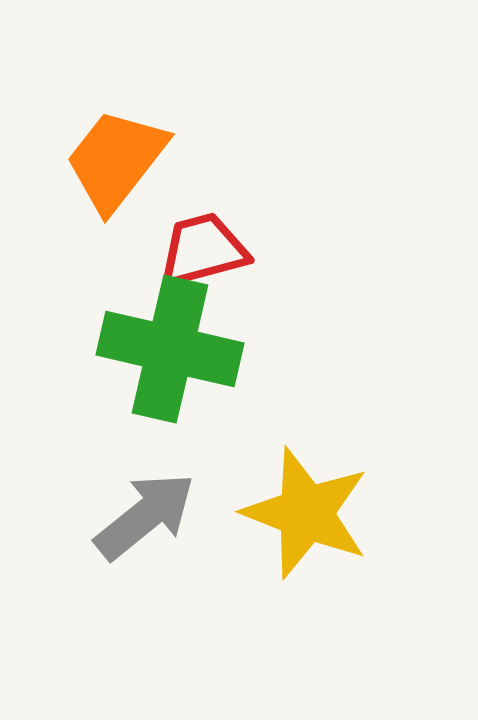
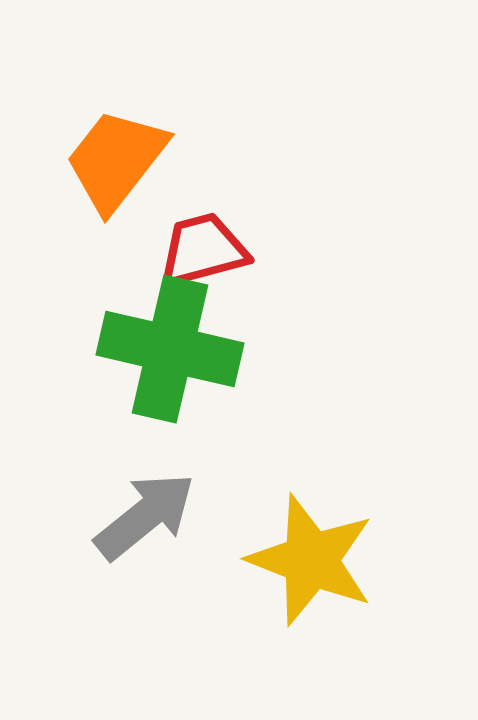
yellow star: moved 5 px right, 47 px down
